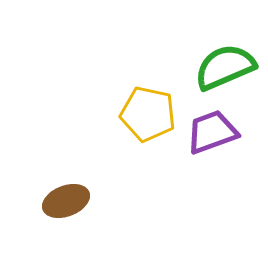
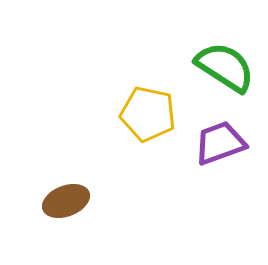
green semicircle: rotated 56 degrees clockwise
purple trapezoid: moved 8 px right, 11 px down
